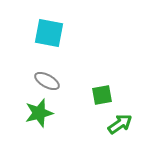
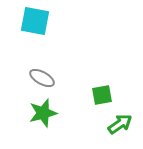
cyan square: moved 14 px left, 12 px up
gray ellipse: moved 5 px left, 3 px up
green star: moved 4 px right
